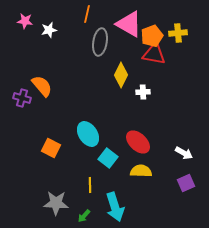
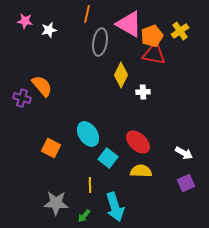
yellow cross: moved 2 px right, 2 px up; rotated 30 degrees counterclockwise
